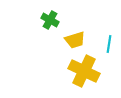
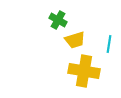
green cross: moved 8 px right
yellow cross: rotated 16 degrees counterclockwise
